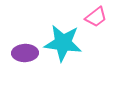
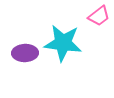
pink trapezoid: moved 3 px right, 1 px up
